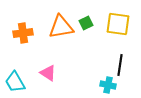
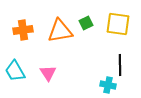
orange triangle: moved 1 px left, 4 px down
orange cross: moved 3 px up
black line: rotated 10 degrees counterclockwise
pink triangle: rotated 24 degrees clockwise
cyan trapezoid: moved 11 px up
